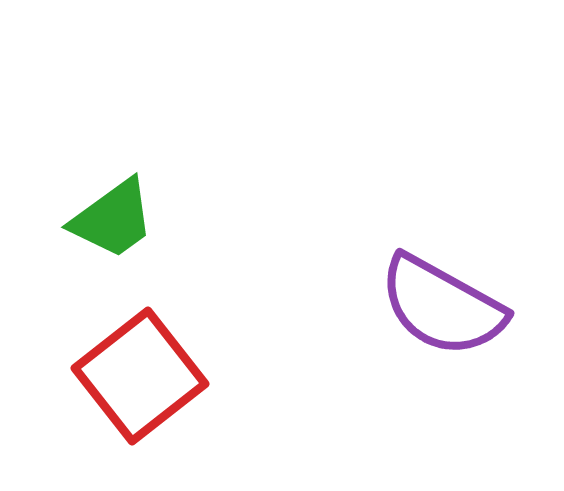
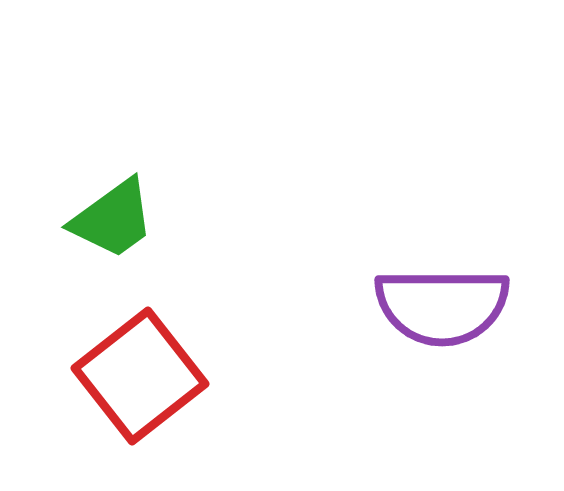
purple semicircle: rotated 29 degrees counterclockwise
